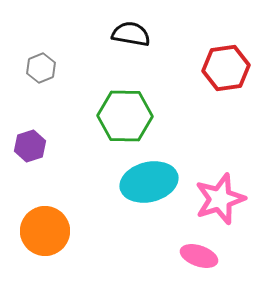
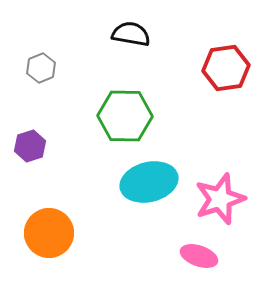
orange circle: moved 4 px right, 2 px down
